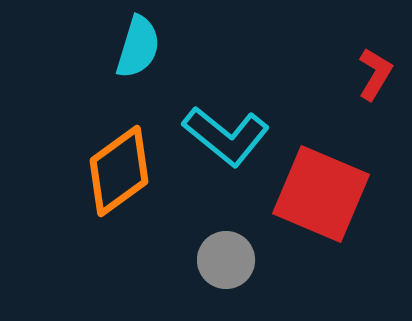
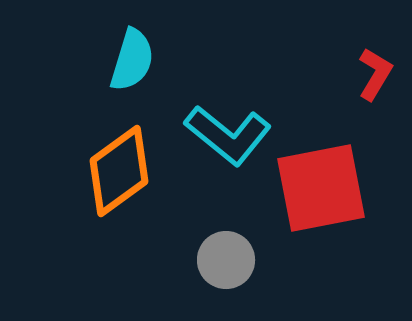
cyan semicircle: moved 6 px left, 13 px down
cyan L-shape: moved 2 px right, 1 px up
red square: moved 6 px up; rotated 34 degrees counterclockwise
